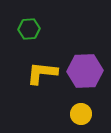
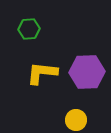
purple hexagon: moved 2 px right, 1 px down
yellow circle: moved 5 px left, 6 px down
